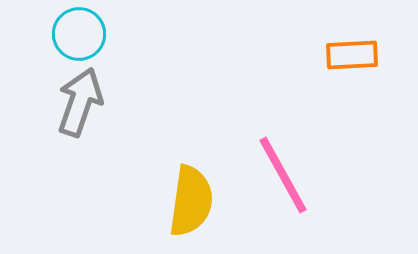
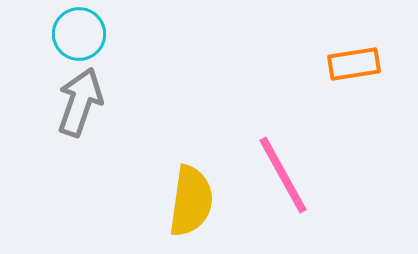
orange rectangle: moved 2 px right, 9 px down; rotated 6 degrees counterclockwise
